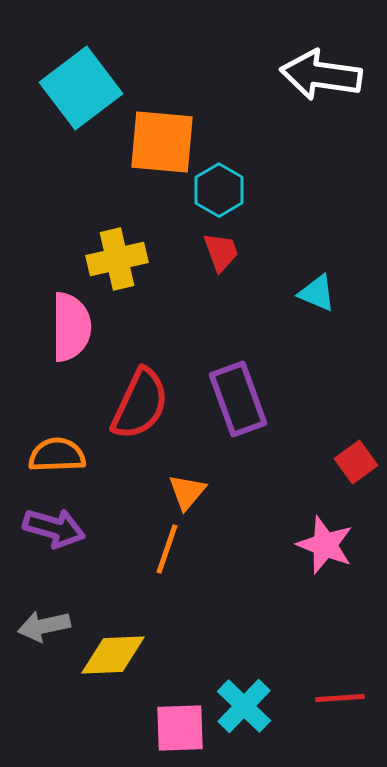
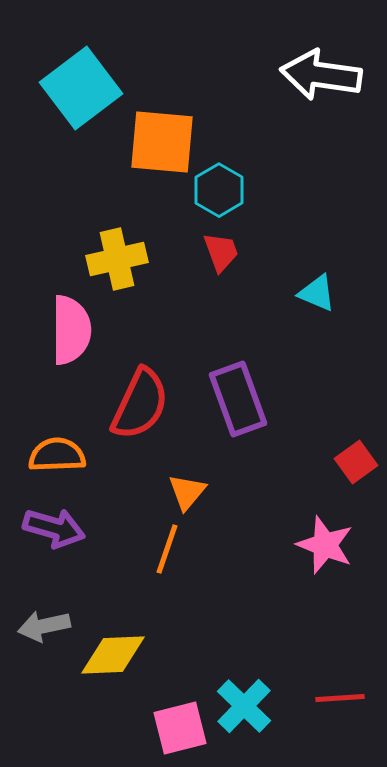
pink semicircle: moved 3 px down
pink square: rotated 12 degrees counterclockwise
